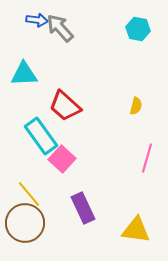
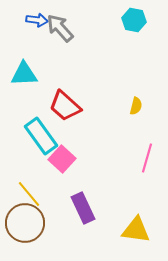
cyan hexagon: moved 4 px left, 9 px up
